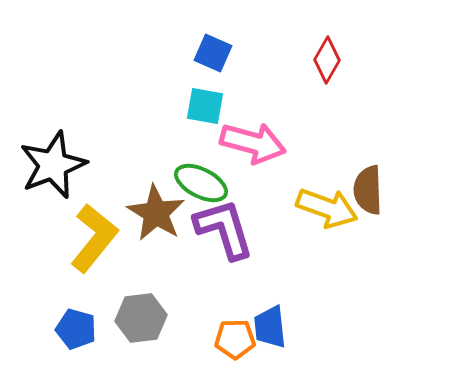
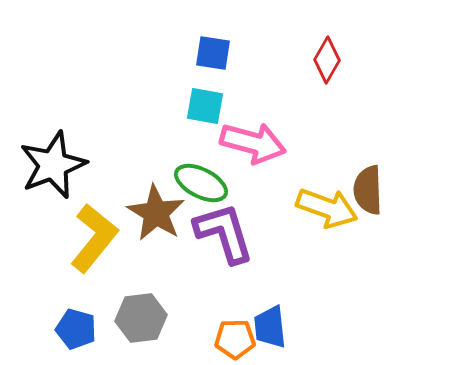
blue square: rotated 15 degrees counterclockwise
purple L-shape: moved 4 px down
